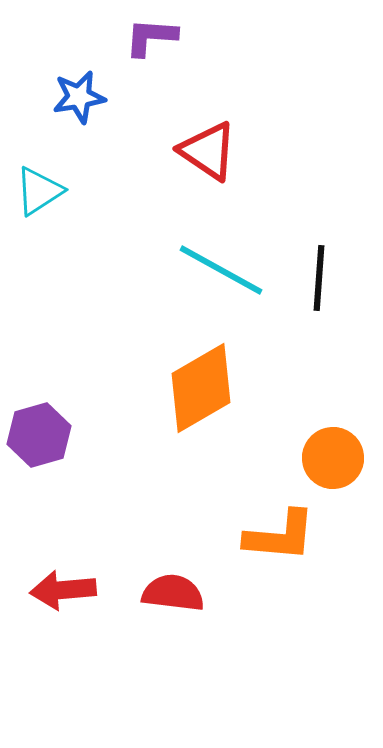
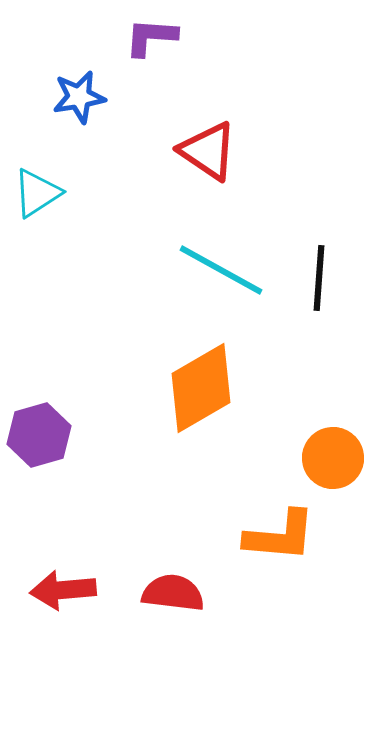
cyan triangle: moved 2 px left, 2 px down
